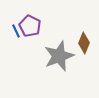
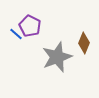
blue line: moved 3 px down; rotated 24 degrees counterclockwise
gray star: moved 2 px left, 1 px down
